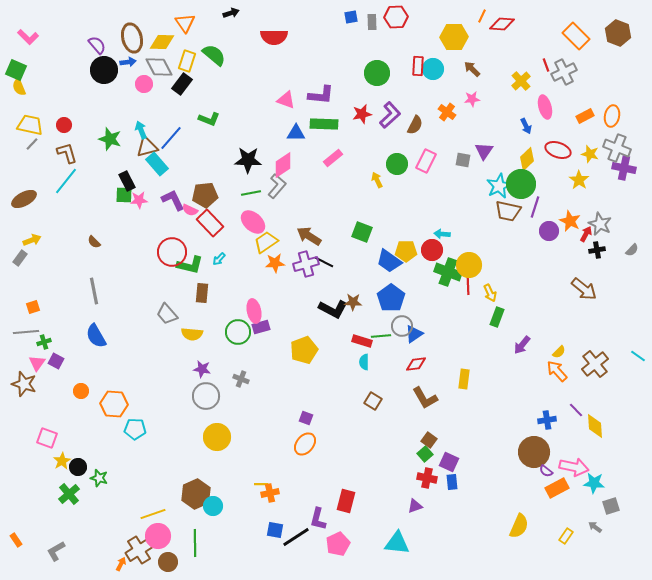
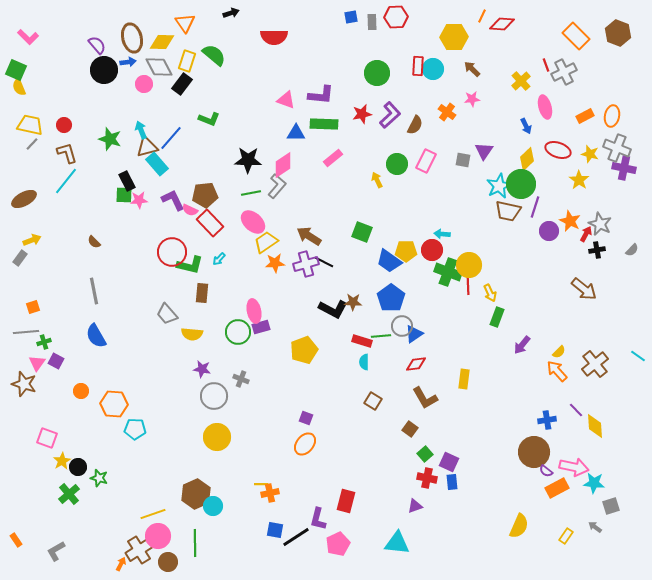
gray circle at (206, 396): moved 8 px right
brown square at (429, 440): moved 19 px left, 11 px up
